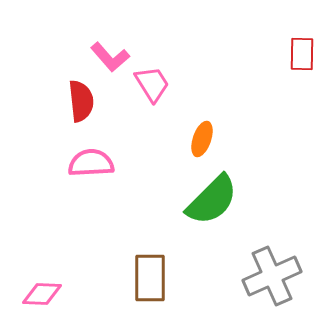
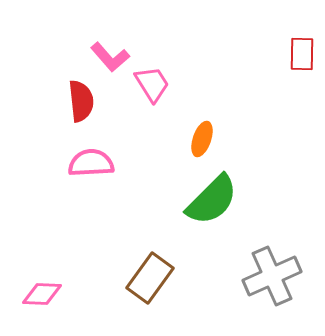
brown rectangle: rotated 36 degrees clockwise
